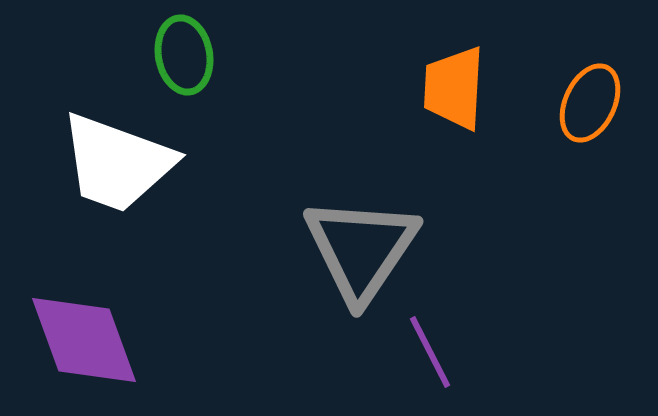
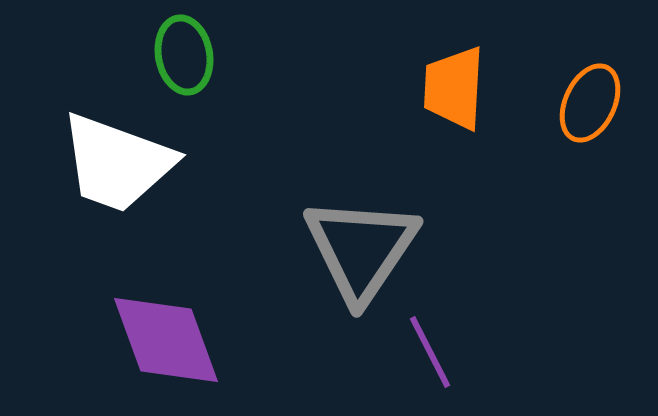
purple diamond: moved 82 px right
